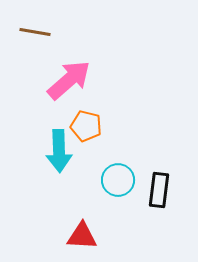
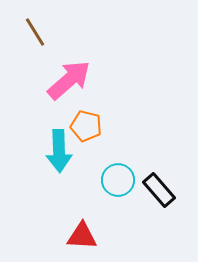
brown line: rotated 48 degrees clockwise
black rectangle: rotated 48 degrees counterclockwise
